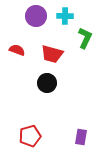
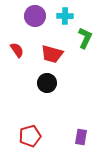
purple circle: moved 1 px left
red semicircle: rotated 35 degrees clockwise
